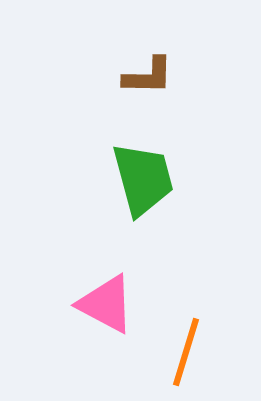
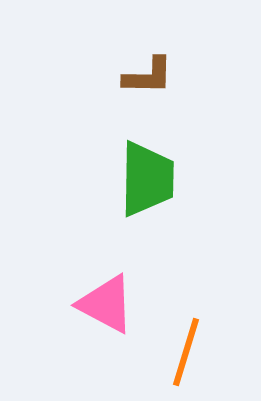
green trapezoid: moved 4 px right; rotated 16 degrees clockwise
